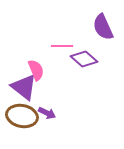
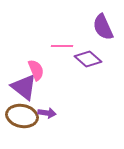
purple diamond: moved 4 px right
purple arrow: rotated 18 degrees counterclockwise
